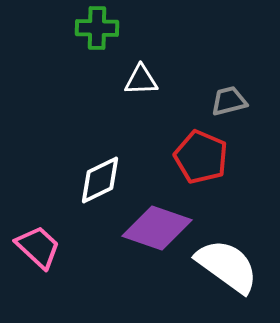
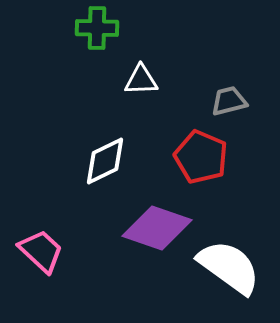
white diamond: moved 5 px right, 19 px up
pink trapezoid: moved 3 px right, 4 px down
white semicircle: moved 2 px right, 1 px down
